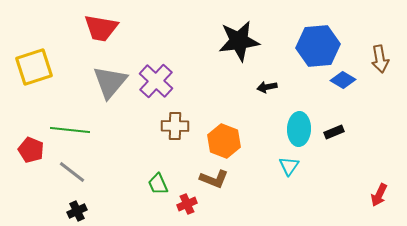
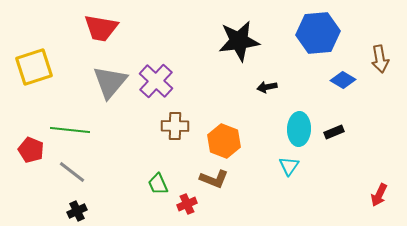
blue hexagon: moved 13 px up
